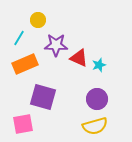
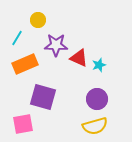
cyan line: moved 2 px left
